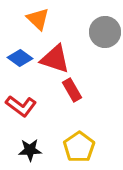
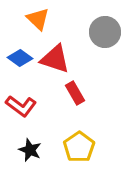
red rectangle: moved 3 px right, 3 px down
black star: rotated 25 degrees clockwise
